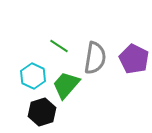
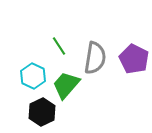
green line: rotated 24 degrees clockwise
black hexagon: rotated 8 degrees counterclockwise
